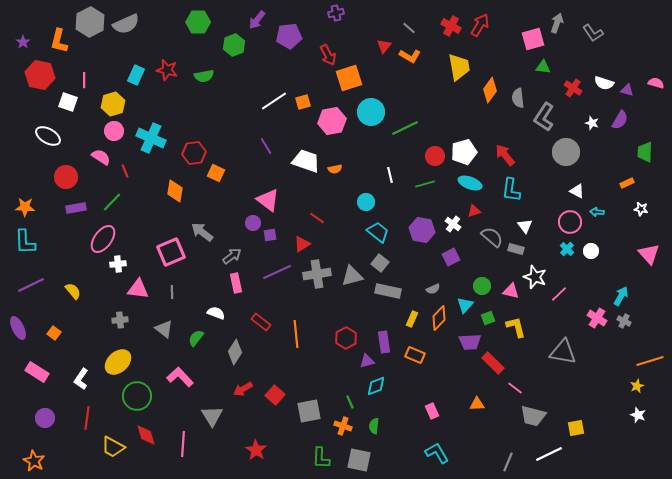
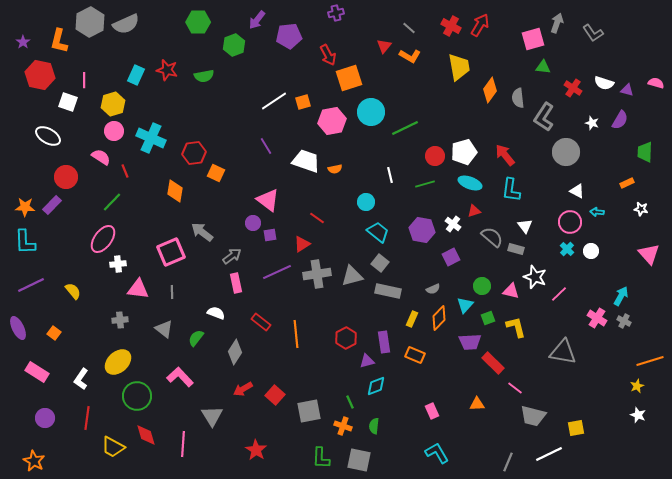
purple rectangle at (76, 208): moved 24 px left, 3 px up; rotated 36 degrees counterclockwise
